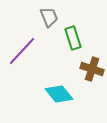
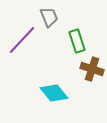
green rectangle: moved 4 px right, 3 px down
purple line: moved 11 px up
cyan diamond: moved 5 px left, 1 px up
